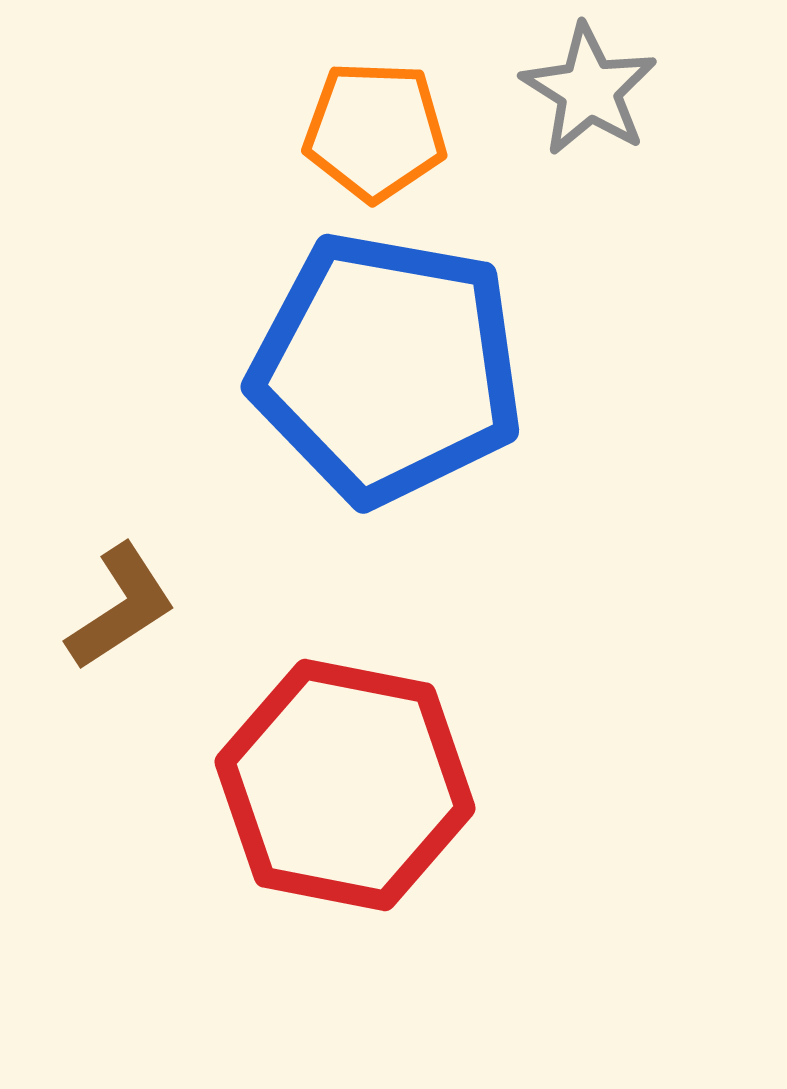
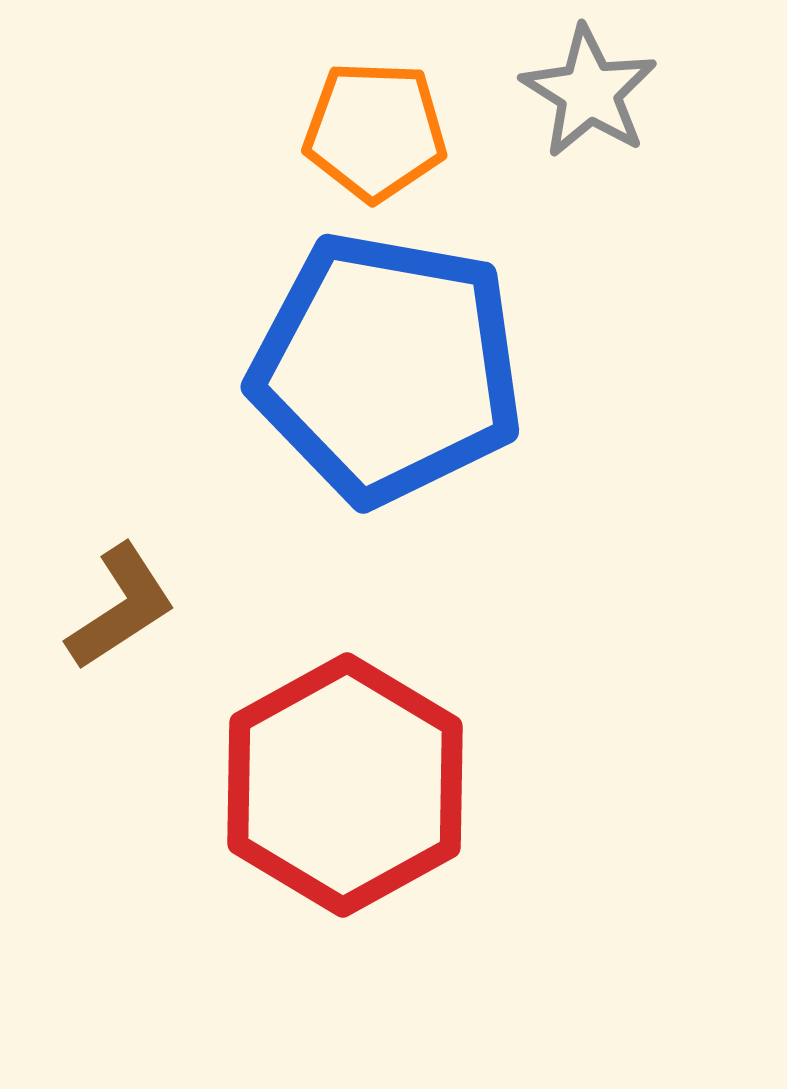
gray star: moved 2 px down
red hexagon: rotated 20 degrees clockwise
